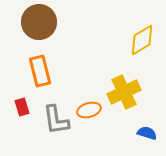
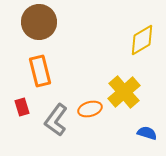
yellow cross: rotated 16 degrees counterclockwise
orange ellipse: moved 1 px right, 1 px up
gray L-shape: rotated 44 degrees clockwise
